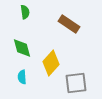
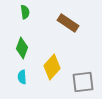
brown rectangle: moved 1 px left, 1 px up
green diamond: rotated 35 degrees clockwise
yellow diamond: moved 1 px right, 4 px down
gray square: moved 7 px right, 1 px up
